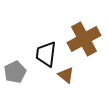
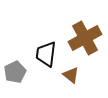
brown cross: moved 1 px right, 1 px up
brown triangle: moved 5 px right
